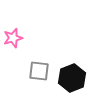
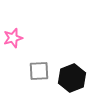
gray square: rotated 10 degrees counterclockwise
